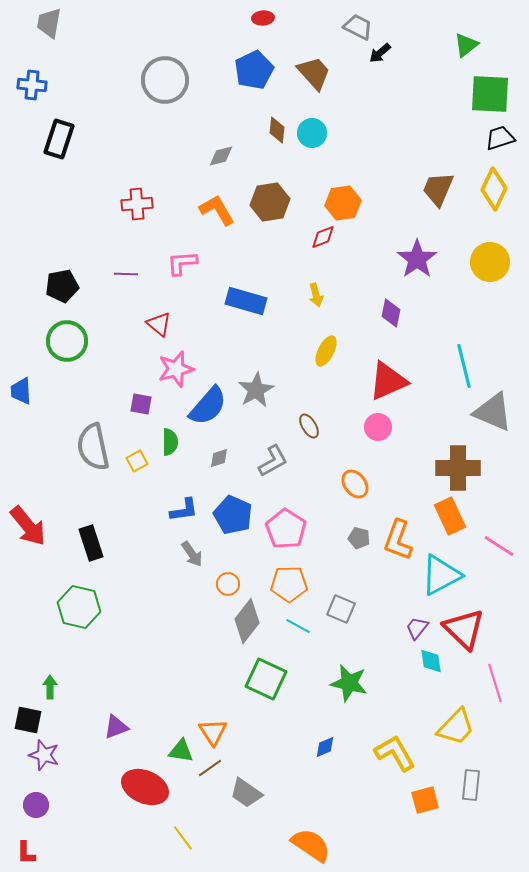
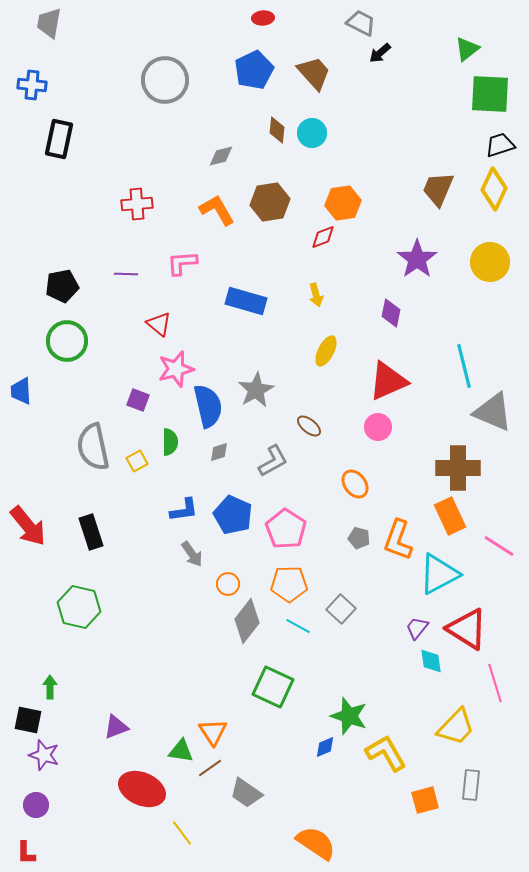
gray trapezoid at (358, 27): moved 3 px right, 4 px up
green triangle at (466, 45): moved 1 px right, 4 px down
black trapezoid at (500, 138): moved 7 px down
black rectangle at (59, 139): rotated 6 degrees counterclockwise
purple square at (141, 404): moved 3 px left, 4 px up; rotated 10 degrees clockwise
blue semicircle at (208, 406): rotated 54 degrees counterclockwise
brown ellipse at (309, 426): rotated 20 degrees counterclockwise
gray diamond at (219, 458): moved 6 px up
black rectangle at (91, 543): moved 11 px up
cyan triangle at (441, 575): moved 2 px left, 1 px up
gray square at (341, 609): rotated 20 degrees clockwise
red triangle at (464, 629): moved 3 px right; rotated 12 degrees counterclockwise
green square at (266, 679): moved 7 px right, 8 px down
green star at (349, 683): moved 33 px down; rotated 6 degrees clockwise
yellow L-shape at (395, 753): moved 9 px left
red ellipse at (145, 787): moved 3 px left, 2 px down
yellow line at (183, 838): moved 1 px left, 5 px up
orange semicircle at (311, 845): moved 5 px right, 2 px up
